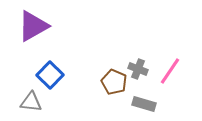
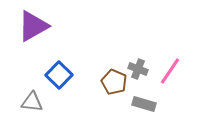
blue square: moved 9 px right
gray triangle: moved 1 px right
